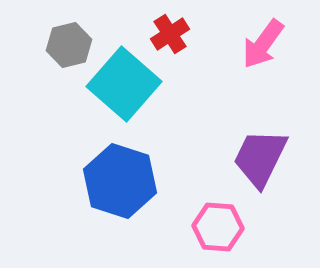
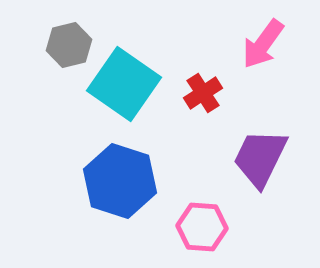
red cross: moved 33 px right, 59 px down
cyan square: rotated 6 degrees counterclockwise
pink hexagon: moved 16 px left
